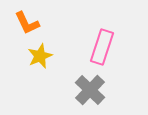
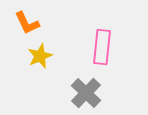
pink rectangle: rotated 12 degrees counterclockwise
gray cross: moved 4 px left, 3 px down
